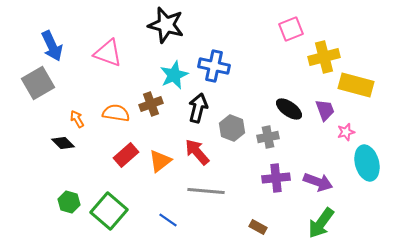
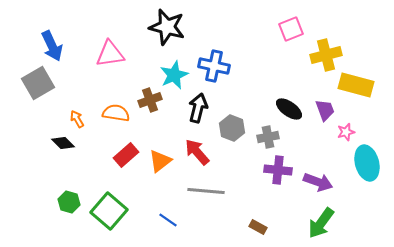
black star: moved 1 px right, 2 px down
pink triangle: moved 2 px right, 1 px down; rotated 28 degrees counterclockwise
yellow cross: moved 2 px right, 2 px up
brown cross: moved 1 px left, 4 px up
purple cross: moved 2 px right, 8 px up; rotated 12 degrees clockwise
